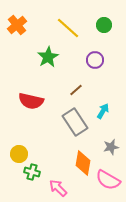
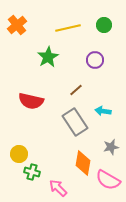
yellow line: rotated 55 degrees counterclockwise
cyan arrow: rotated 112 degrees counterclockwise
